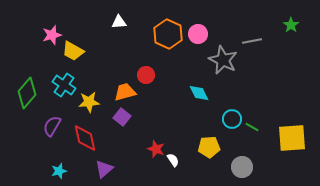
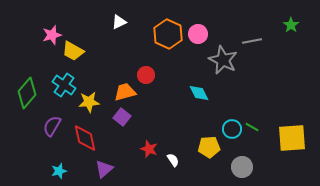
white triangle: rotated 21 degrees counterclockwise
cyan circle: moved 10 px down
red star: moved 7 px left
